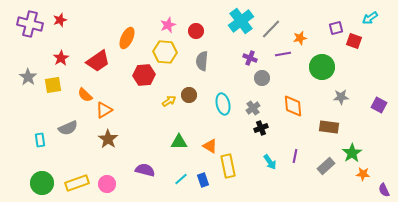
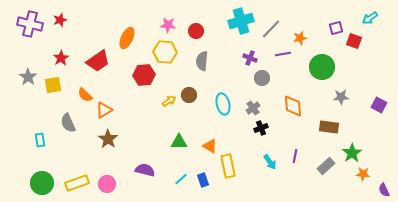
cyan cross at (241, 21): rotated 20 degrees clockwise
pink star at (168, 25): rotated 28 degrees clockwise
gray semicircle at (68, 128): moved 5 px up; rotated 90 degrees clockwise
